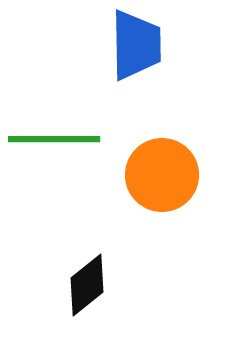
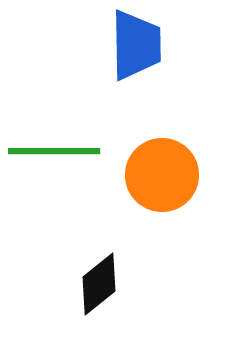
green line: moved 12 px down
black diamond: moved 12 px right, 1 px up
